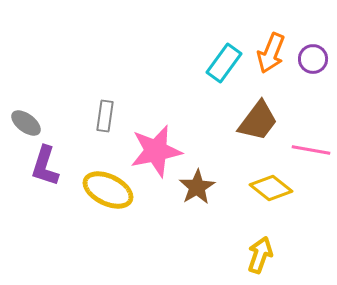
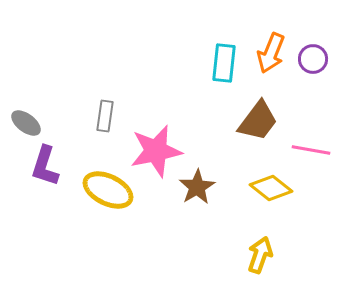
cyan rectangle: rotated 30 degrees counterclockwise
